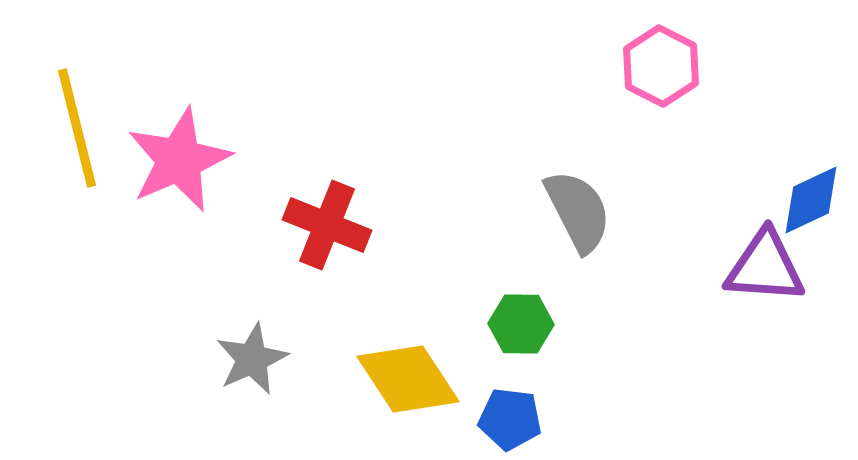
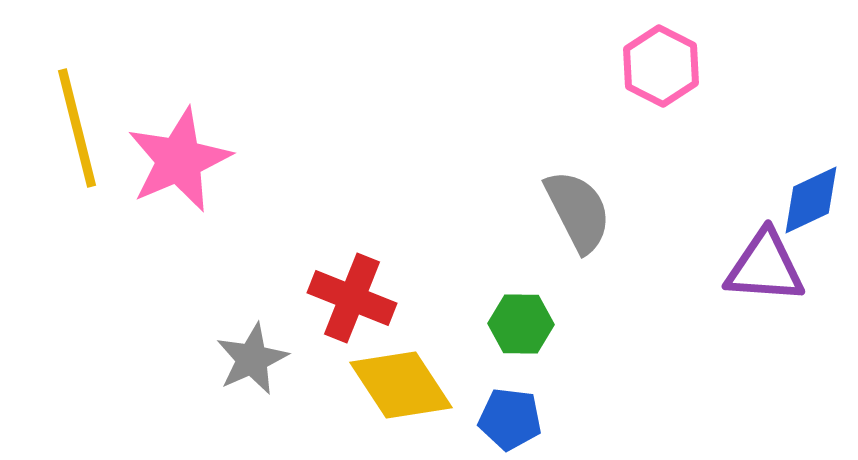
red cross: moved 25 px right, 73 px down
yellow diamond: moved 7 px left, 6 px down
